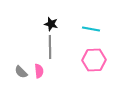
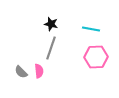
gray line: moved 1 px right, 1 px down; rotated 20 degrees clockwise
pink hexagon: moved 2 px right, 3 px up
